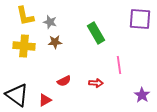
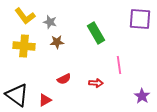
yellow L-shape: rotated 25 degrees counterclockwise
brown star: moved 2 px right
red semicircle: moved 2 px up
purple star: moved 1 px down
